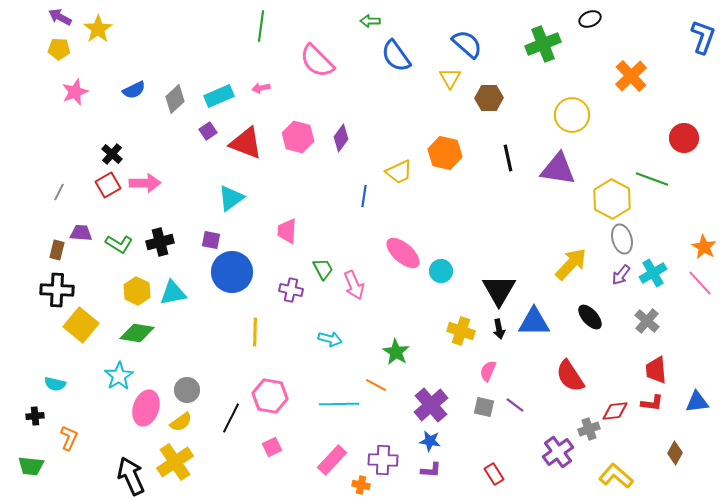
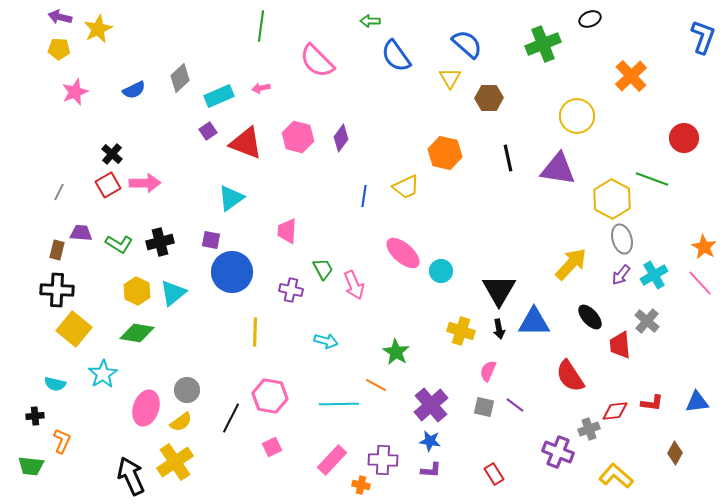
purple arrow at (60, 17): rotated 15 degrees counterclockwise
yellow star at (98, 29): rotated 8 degrees clockwise
gray diamond at (175, 99): moved 5 px right, 21 px up
yellow circle at (572, 115): moved 5 px right, 1 px down
yellow trapezoid at (399, 172): moved 7 px right, 15 px down
cyan cross at (653, 273): moved 1 px right, 2 px down
cyan triangle at (173, 293): rotated 28 degrees counterclockwise
yellow square at (81, 325): moved 7 px left, 4 px down
cyan arrow at (330, 339): moved 4 px left, 2 px down
red trapezoid at (656, 370): moved 36 px left, 25 px up
cyan star at (119, 376): moved 16 px left, 2 px up
orange L-shape at (69, 438): moved 7 px left, 3 px down
purple cross at (558, 452): rotated 32 degrees counterclockwise
